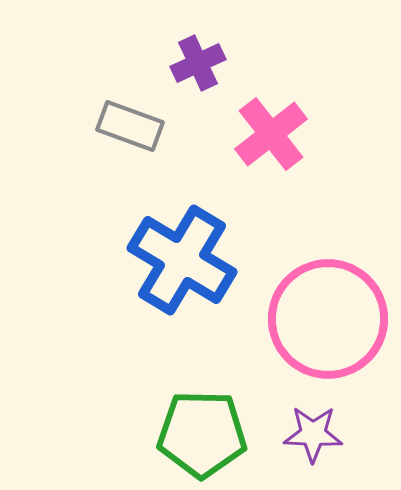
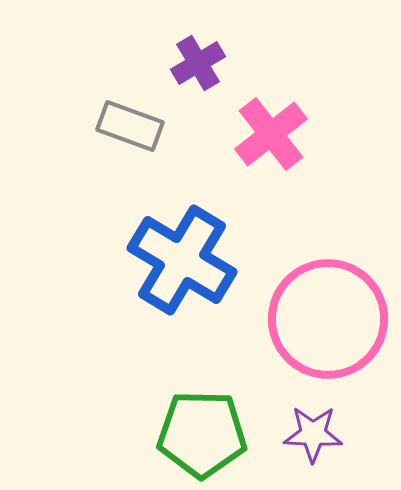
purple cross: rotated 6 degrees counterclockwise
